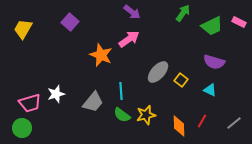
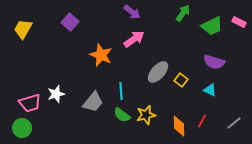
pink arrow: moved 5 px right
